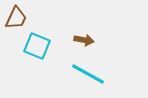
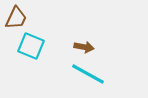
brown arrow: moved 7 px down
cyan square: moved 6 px left
